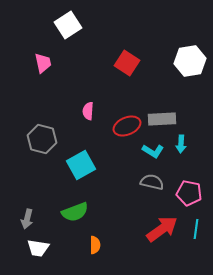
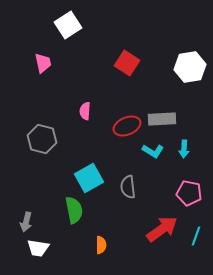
white hexagon: moved 6 px down
pink semicircle: moved 3 px left
cyan arrow: moved 3 px right, 5 px down
cyan square: moved 8 px right, 13 px down
gray semicircle: moved 24 px left, 5 px down; rotated 110 degrees counterclockwise
green semicircle: moved 1 px left, 2 px up; rotated 80 degrees counterclockwise
gray arrow: moved 1 px left, 3 px down
cyan line: moved 7 px down; rotated 12 degrees clockwise
orange semicircle: moved 6 px right
